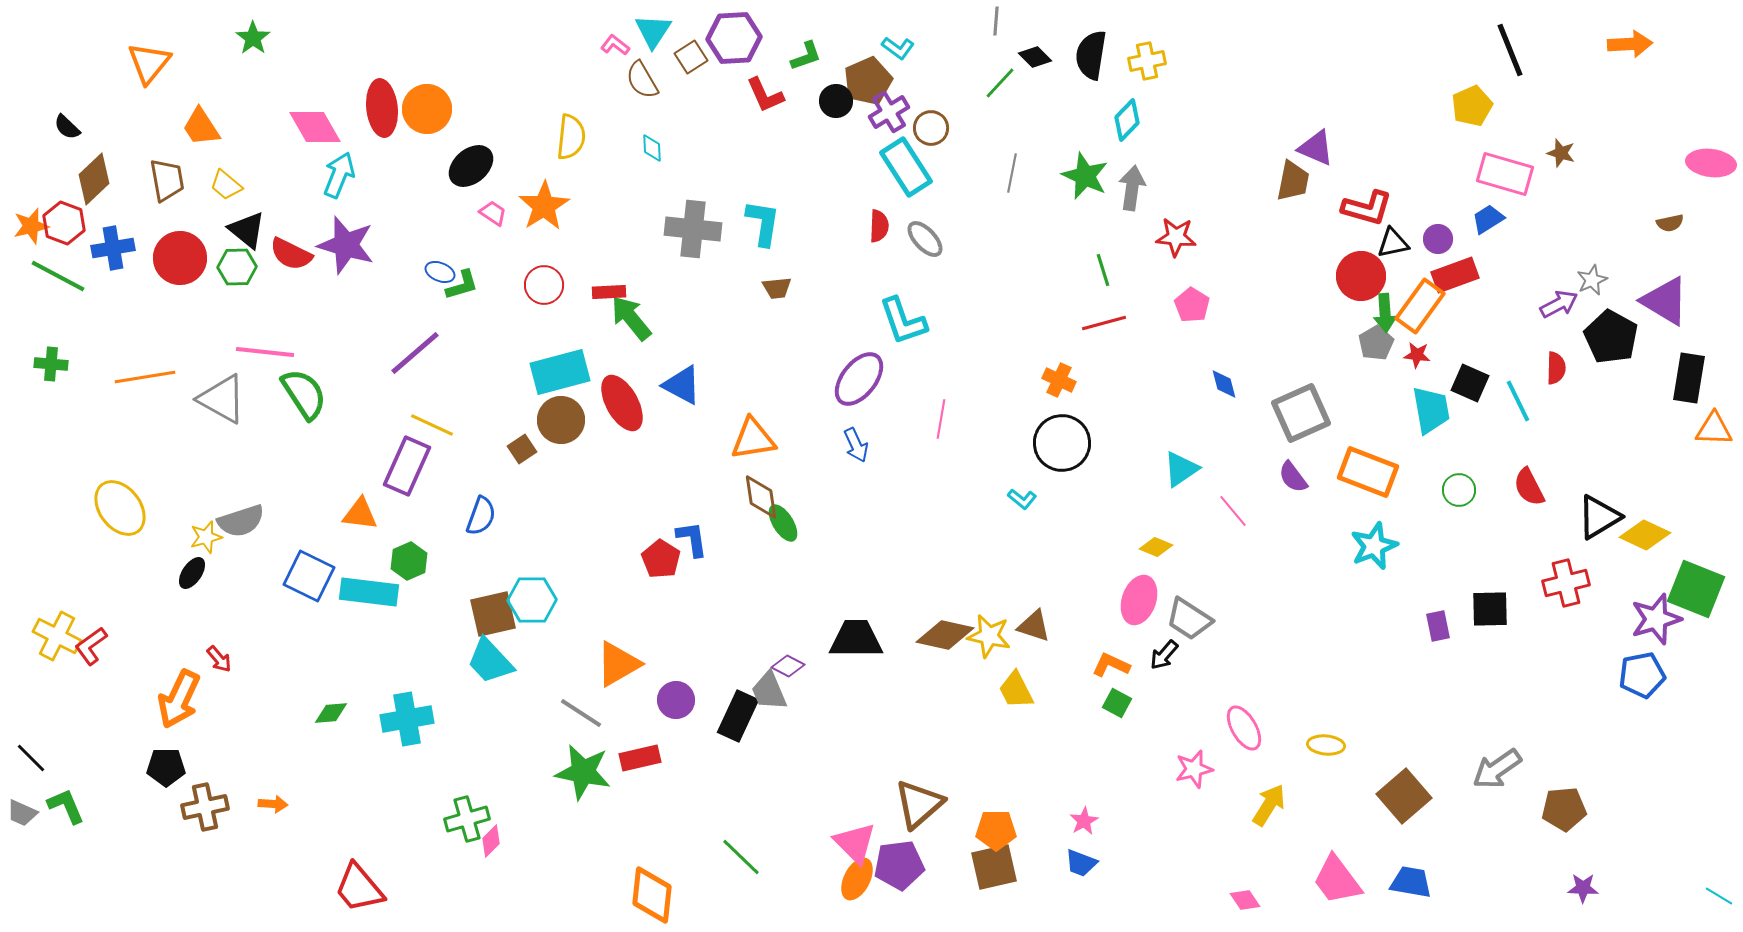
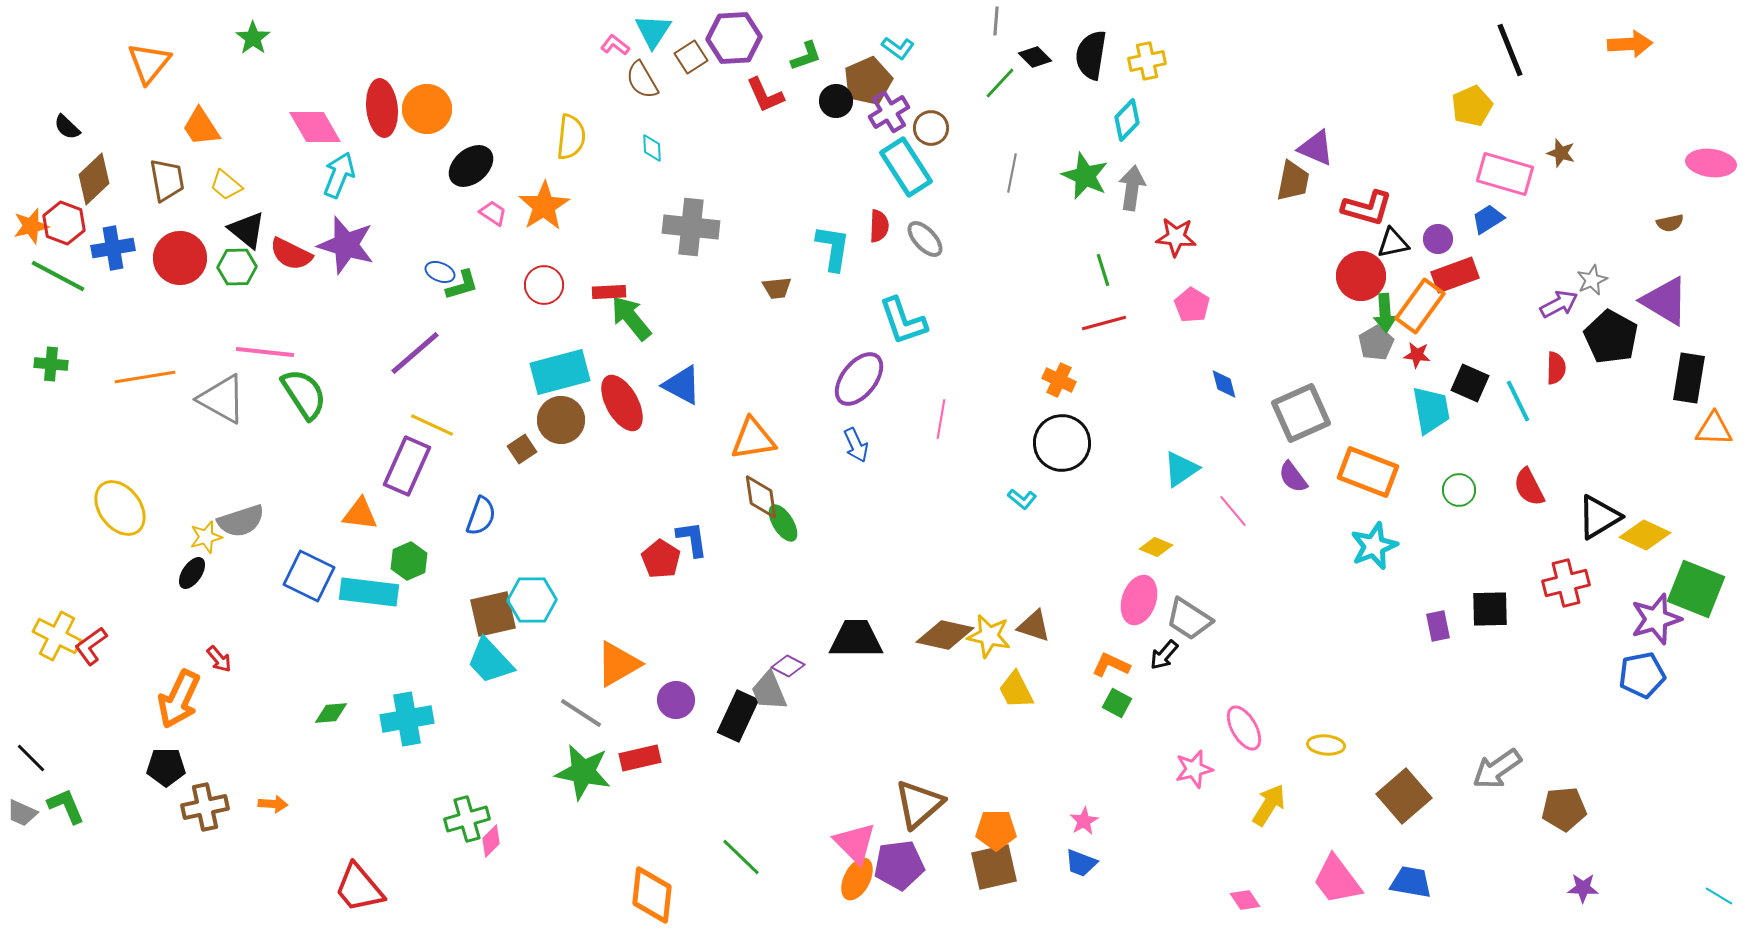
cyan L-shape at (763, 223): moved 70 px right, 25 px down
gray cross at (693, 229): moved 2 px left, 2 px up
